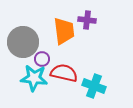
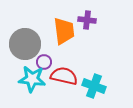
gray circle: moved 2 px right, 2 px down
purple circle: moved 2 px right, 3 px down
red semicircle: moved 3 px down
cyan star: moved 2 px left, 1 px down
